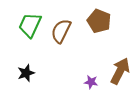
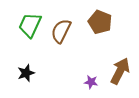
brown pentagon: moved 1 px right, 1 px down
